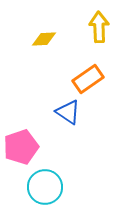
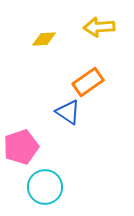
yellow arrow: rotated 92 degrees counterclockwise
orange rectangle: moved 3 px down
